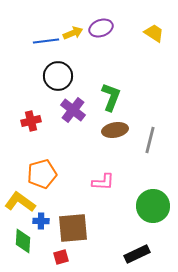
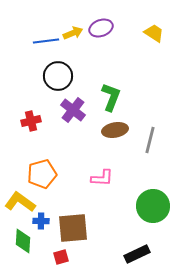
pink L-shape: moved 1 px left, 4 px up
